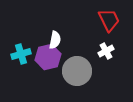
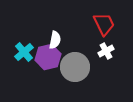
red trapezoid: moved 5 px left, 4 px down
cyan cross: moved 3 px right, 2 px up; rotated 24 degrees counterclockwise
gray circle: moved 2 px left, 4 px up
